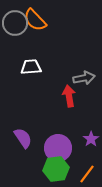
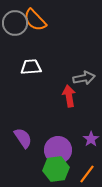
purple circle: moved 2 px down
